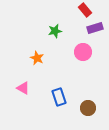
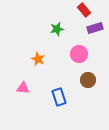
red rectangle: moved 1 px left
green star: moved 2 px right, 2 px up
pink circle: moved 4 px left, 2 px down
orange star: moved 1 px right, 1 px down
pink triangle: rotated 24 degrees counterclockwise
brown circle: moved 28 px up
